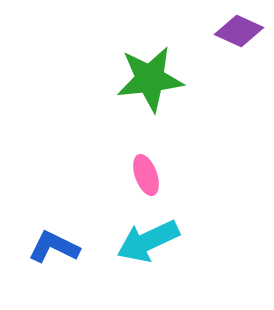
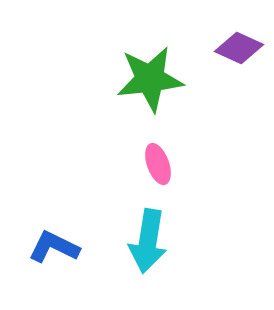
purple diamond: moved 17 px down
pink ellipse: moved 12 px right, 11 px up
cyan arrow: rotated 56 degrees counterclockwise
